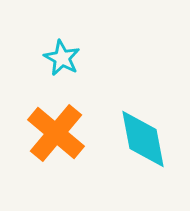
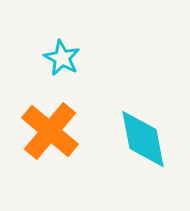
orange cross: moved 6 px left, 2 px up
